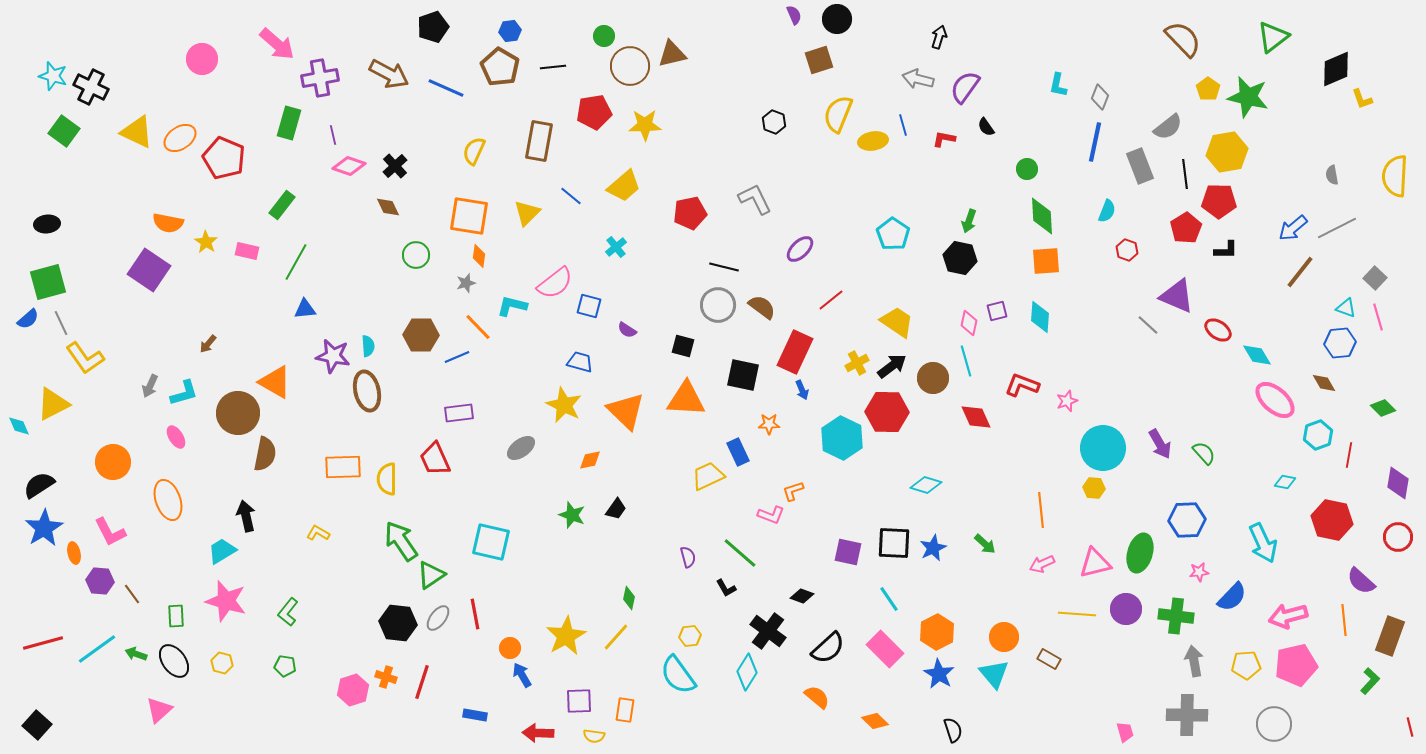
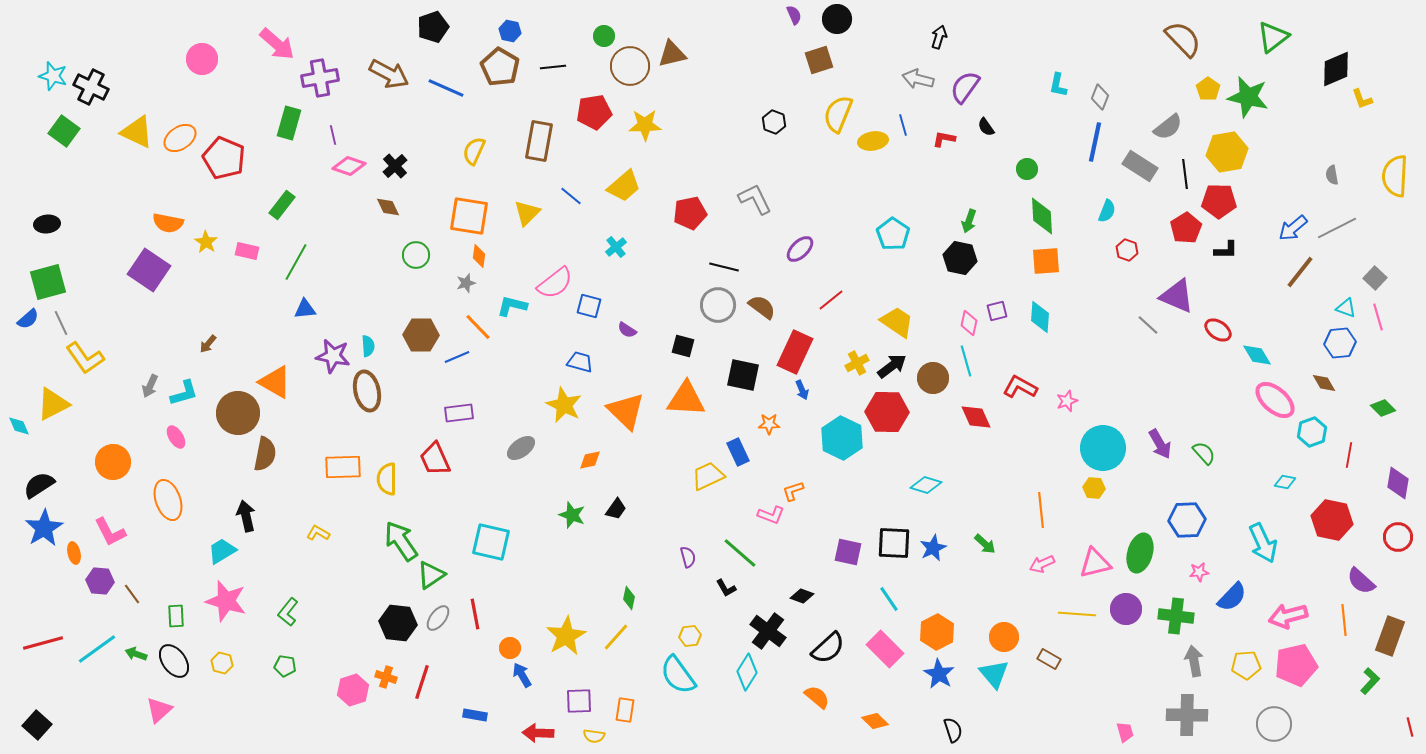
blue hexagon at (510, 31): rotated 20 degrees clockwise
gray rectangle at (1140, 166): rotated 36 degrees counterclockwise
red L-shape at (1022, 385): moved 2 px left, 2 px down; rotated 8 degrees clockwise
cyan hexagon at (1318, 435): moved 6 px left, 3 px up
